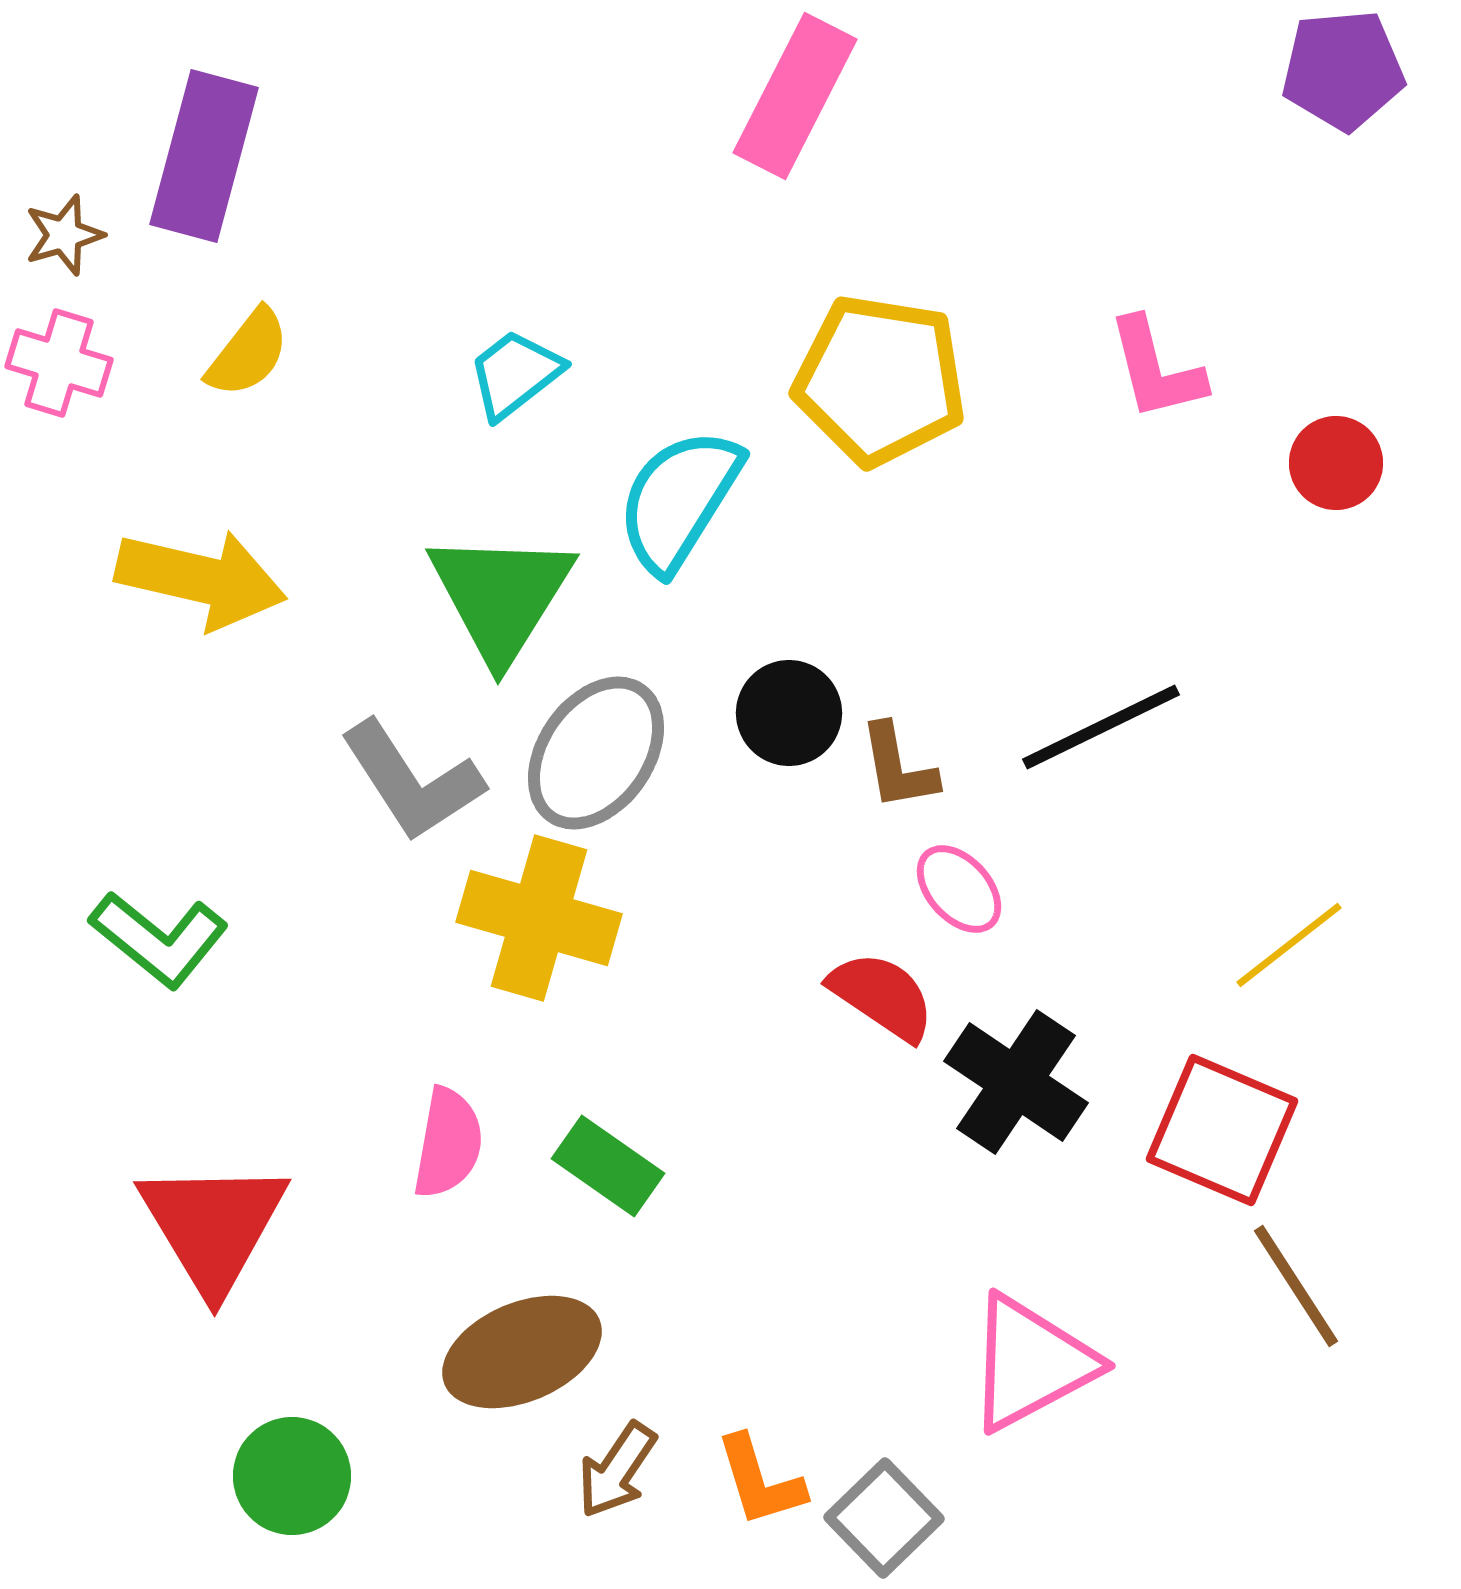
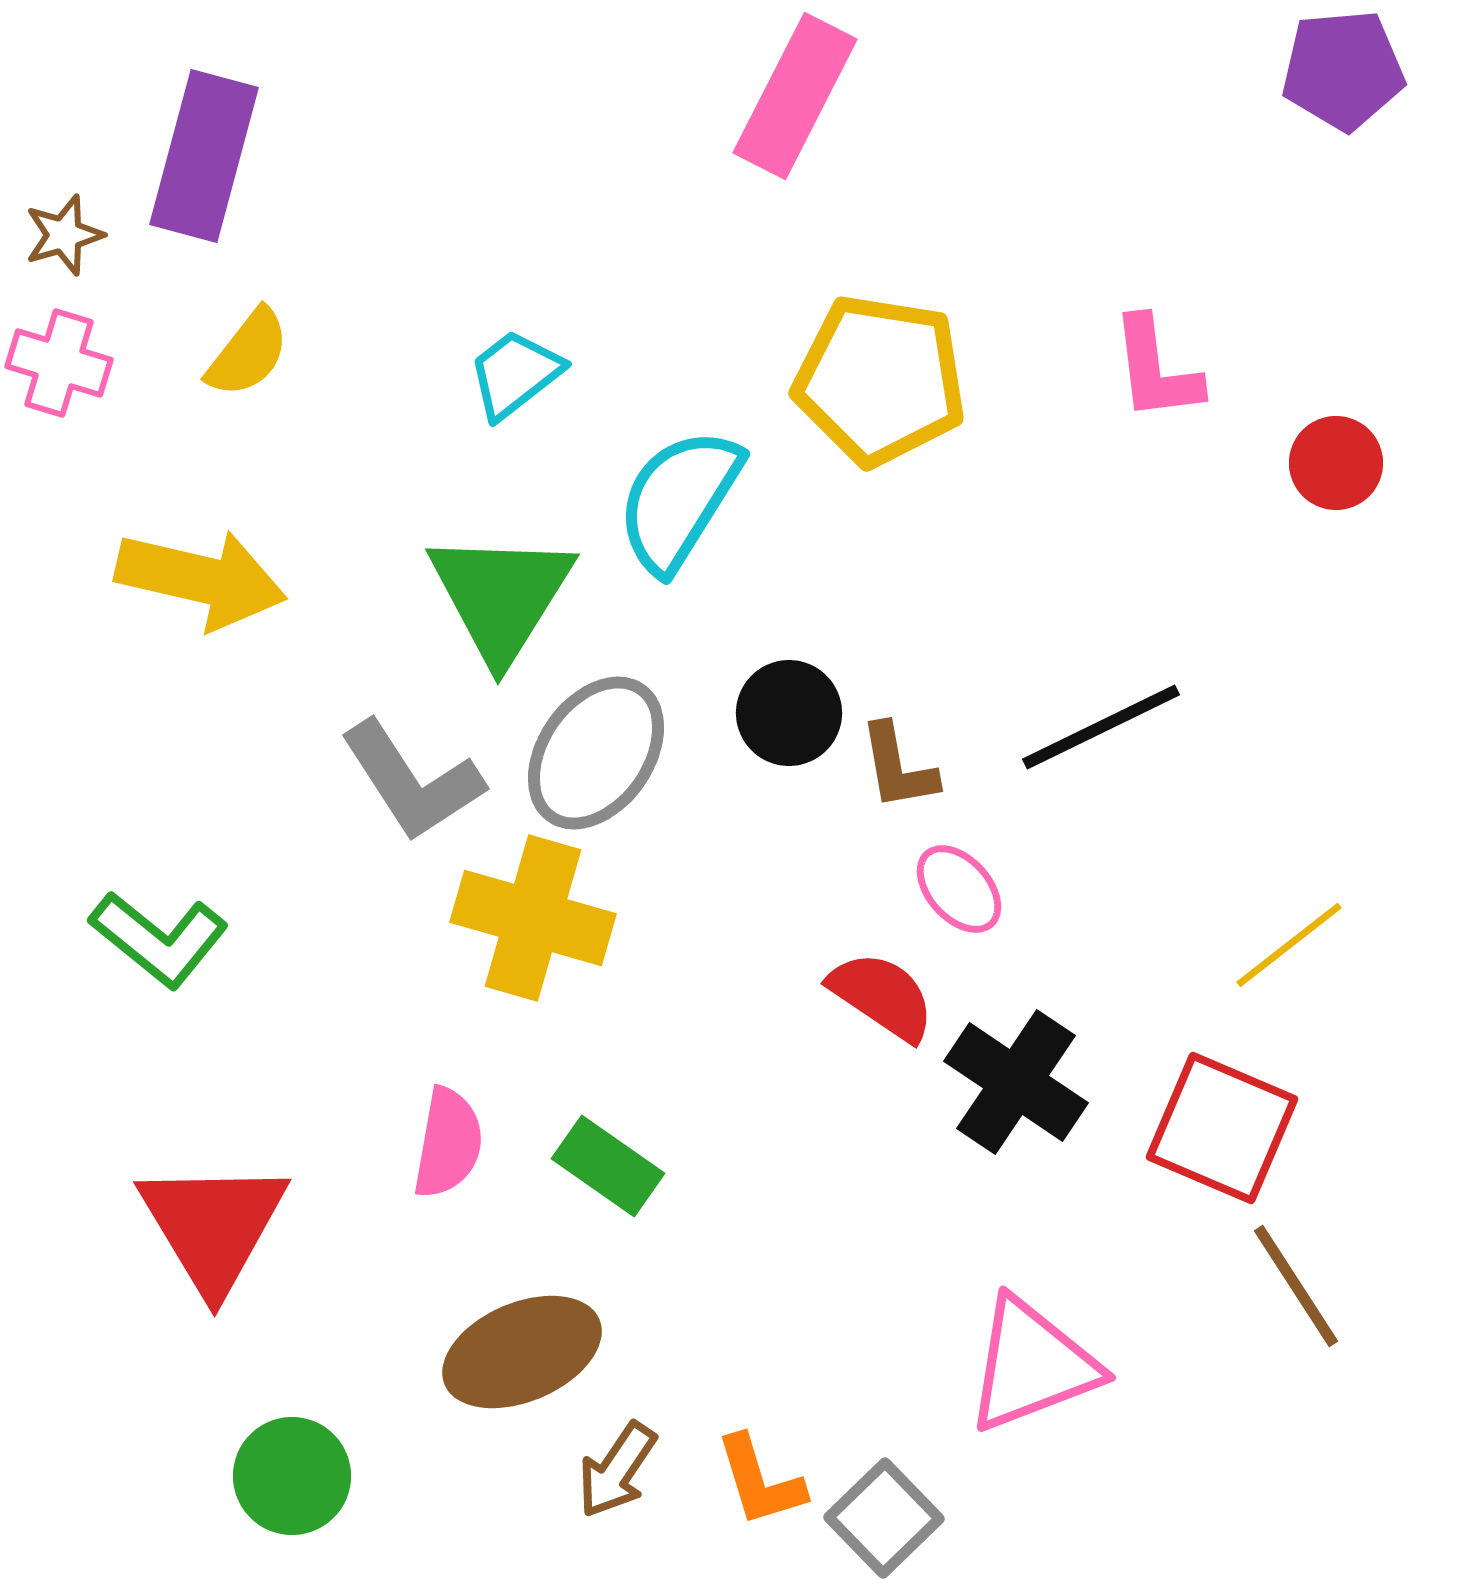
pink L-shape: rotated 7 degrees clockwise
yellow cross: moved 6 px left
red square: moved 2 px up
pink triangle: moved 1 px right, 2 px down; rotated 7 degrees clockwise
